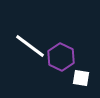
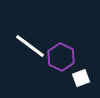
white square: rotated 30 degrees counterclockwise
